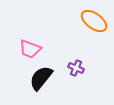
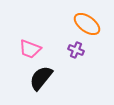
orange ellipse: moved 7 px left, 3 px down
purple cross: moved 18 px up
